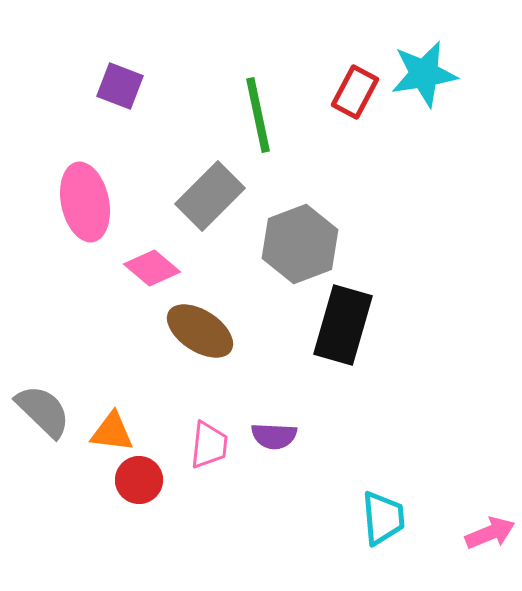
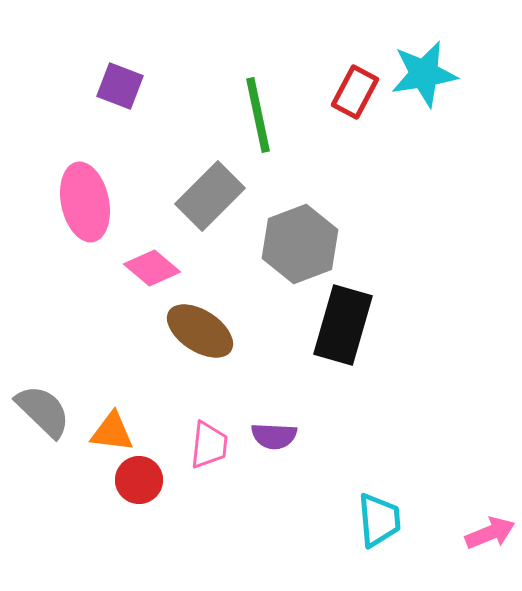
cyan trapezoid: moved 4 px left, 2 px down
